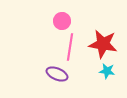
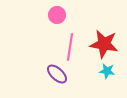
pink circle: moved 5 px left, 6 px up
red star: moved 1 px right
purple ellipse: rotated 20 degrees clockwise
